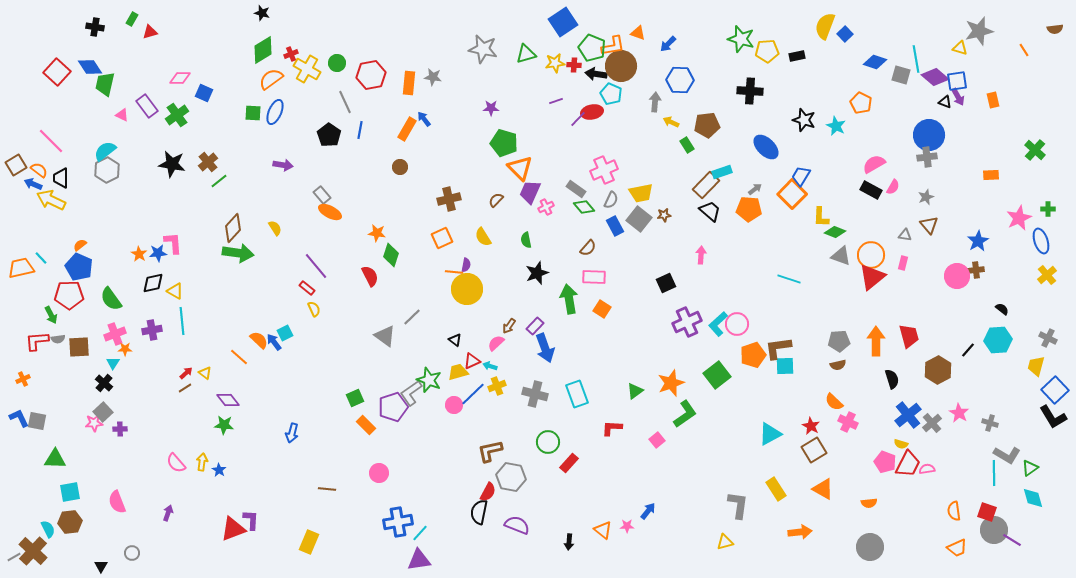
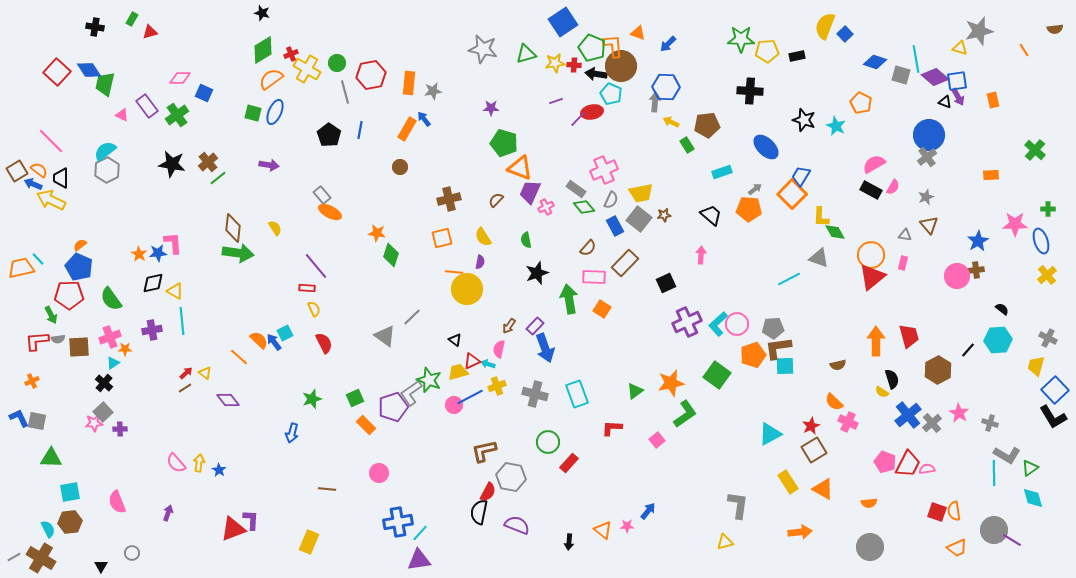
green star at (741, 39): rotated 16 degrees counterclockwise
orange L-shape at (613, 46): rotated 85 degrees counterclockwise
blue diamond at (90, 67): moved 1 px left, 3 px down
gray star at (433, 77): moved 14 px down; rotated 18 degrees counterclockwise
blue hexagon at (680, 80): moved 14 px left, 7 px down
gray line at (345, 102): moved 10 px up; rotated 10 degrees clockwise
green square at (253, 113): rotated 12 degrees clockwise
gray cross at (927, 157): rotated 30 degrees counterclockwise
brown square at (16, 165): moved 1 px right, 6 px down
purple arrow at (283, 165): moved 14 px left
orange triangle at (520, 168): rotated 24 degrees counterclockwise
green line at (219, 181): moved 1 px left, 3 px up
brown rectangle at (706, 185): moved 81 px left, 78 px down
black trapezoid at (710, 211): moved 1 px right, 4 px down
pink star at (1019, 218): moved 4 px left, 6 px down; rotated 25 degrees clockwise
brown diamond at (233, 228): rotated 36 degrees counterclockwise
green diamond at (835, 232): rotated 40 degrees clockwise
orange square at (442, 238): rotated 10 degrees clockwise
gray triangle at (841, 256): moved 22 px left, 2 px down
cyan line at (41, 258): moved 3 px left, 1 px down
purple semicircle at (466, 265): moved 14 px right, 3 px up
red semicircle at (370, 276): moved 46 px left, 67 px down
cyan line at (789, 279): rotated 45 degrees counterclockwise
red rectangle at (307, 288): rotated 35 degrees counterclockwise
pink cross at (115, 334): moved 5 px left, 3 px down
gray pentagon at (839, 341): moved 66 px left, 13 px up
pink semicircle at (496, 343): moved 3 px right, 6 px down; rotated 36 degrees counterclockwise
cyan triangle at (113, 363): rotated 24 degrees clockwise
cyan arrow at (490, 366): moved 2 px left, 2 px up
green square at (717, 375): rotated 16 degrees counterclockwise
orange cross at (23, 379): moved 9 px right, 2 px down
orange star at (671, 383): rotated 8 degrees clockwise
blue line at (473, 394): moved 3 px left, 3 px down; rotated 16 degrees clockwise
green star at (224, 425): moved 88 px right, 26 px up; rotated 24 degrees counterclockwise
red star at (811, 426): rotated 18 degrees clockwise
yellow semicircle at (901, 444): moved 19 px left, 52 px up; rotated 16 degrees clockwise
brown L-shape at (490, 451): moved 6 px left
green triangle at (55, 459): moved 4 px left, 1 px up
yellow arrow at (202, 462): moved 3 px left, 1 px down
yellow rectangle at (776, 489): moved 12 px right, 7 px up
red square at (987, 512): moved 50 px left
brown cross at (33, 551): moved 8 px right, 7 px down; rotated 12 degrees counterclockwise
